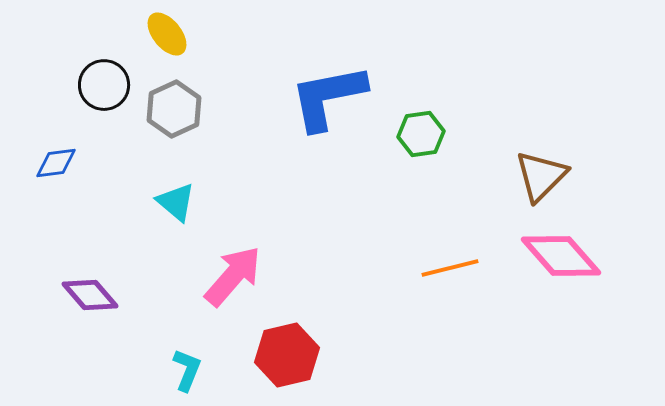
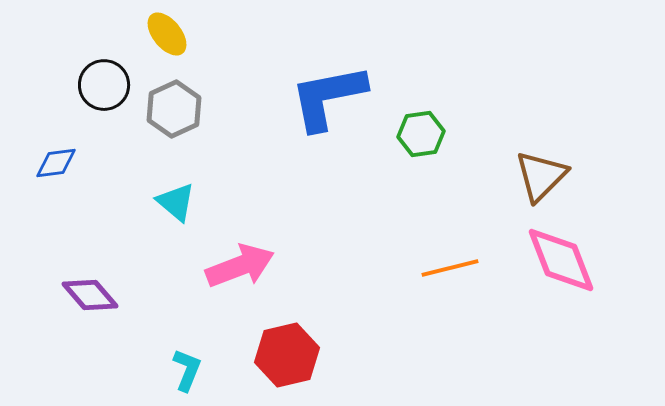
pink diamond: moved 4 px down; rotated 20 degrees clockwise
pink arrow: moved 7 px right, 10 px up; rotated 28 degrees clockwise
